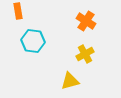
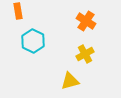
cyan hexagon: rotated 20 degrees clockwise
